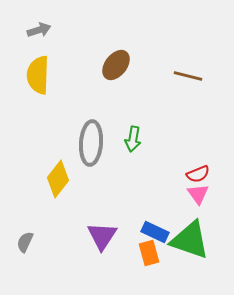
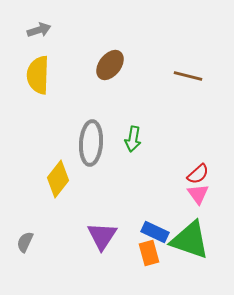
brown ellipse: moved 6 px left
red semicircle: rotated 20 degrees counterclockwise
